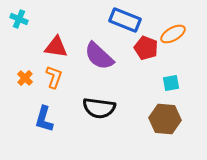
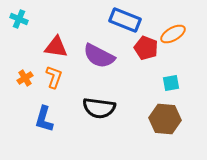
purple semicircle: rotated 16 degrees counterclockwise
orange cross: rotated 14 degrees clockwise
